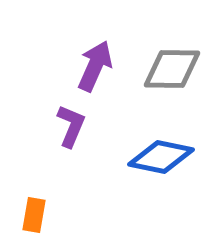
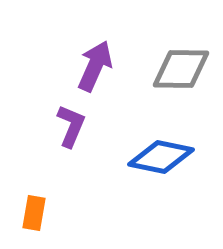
gray diamond: moved 9 px right
orange rectangle: moved 2 px up
